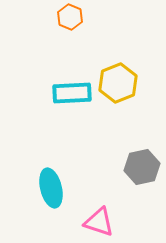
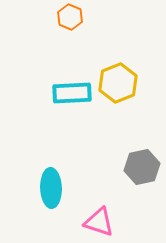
cyan ellipse: rotated 12 degrees clockwise
